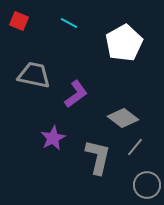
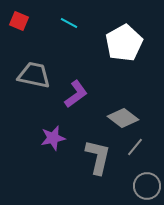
purple star: rotated 15 degrees clockwise
gray circle: moved 1 px down
